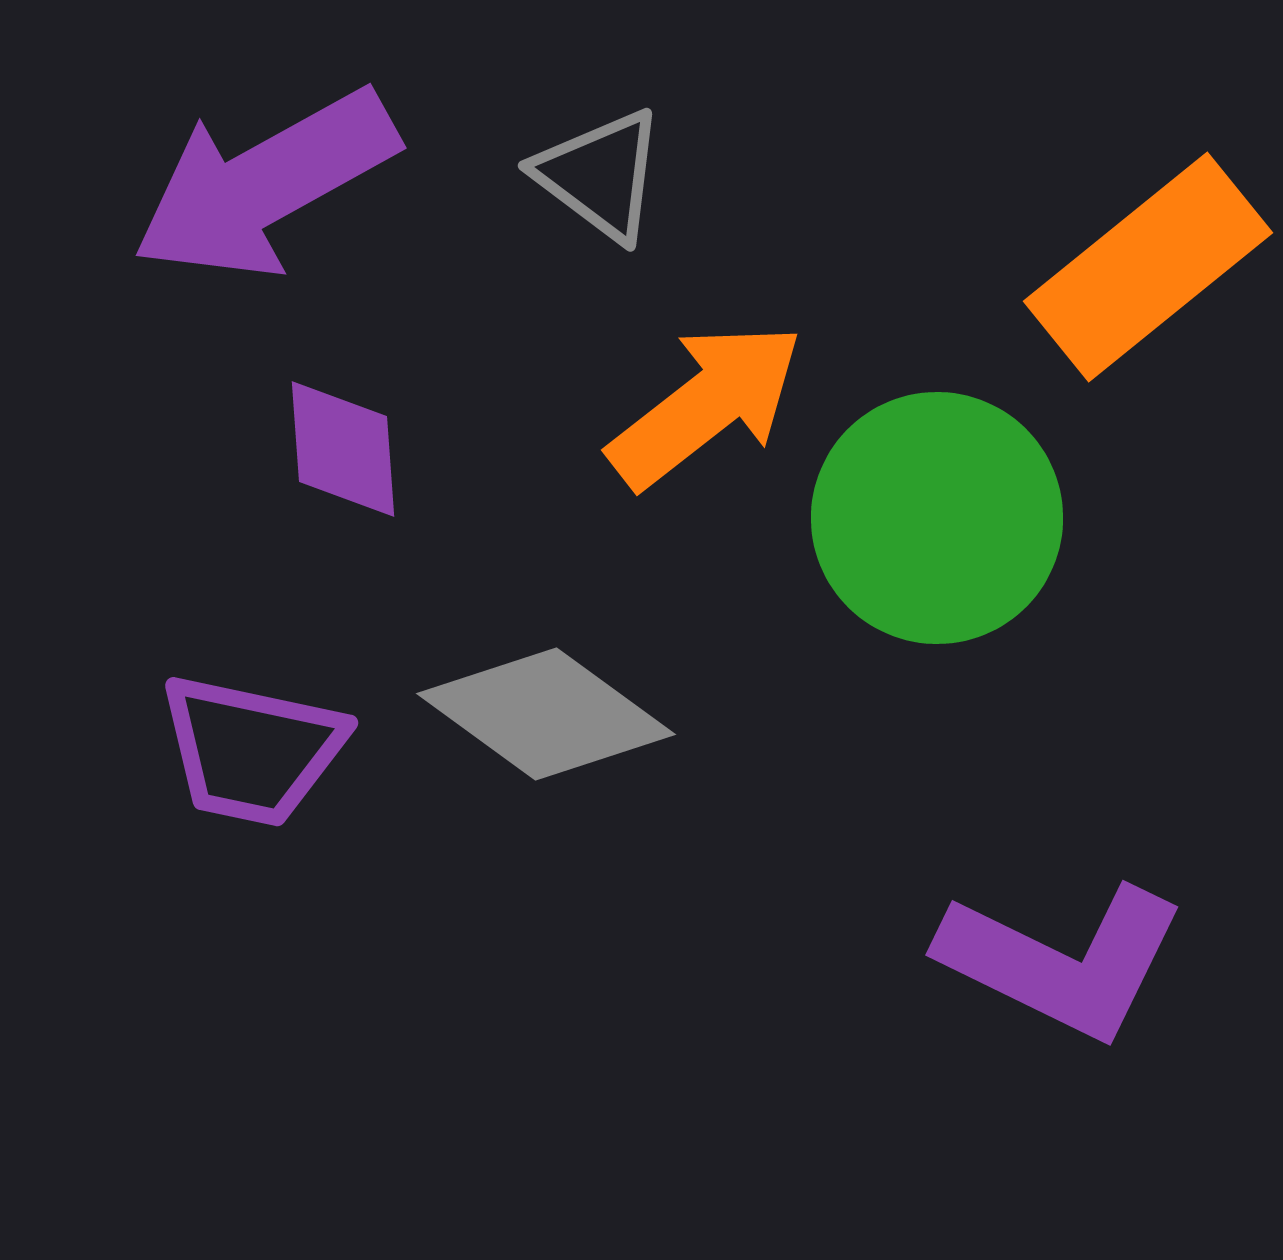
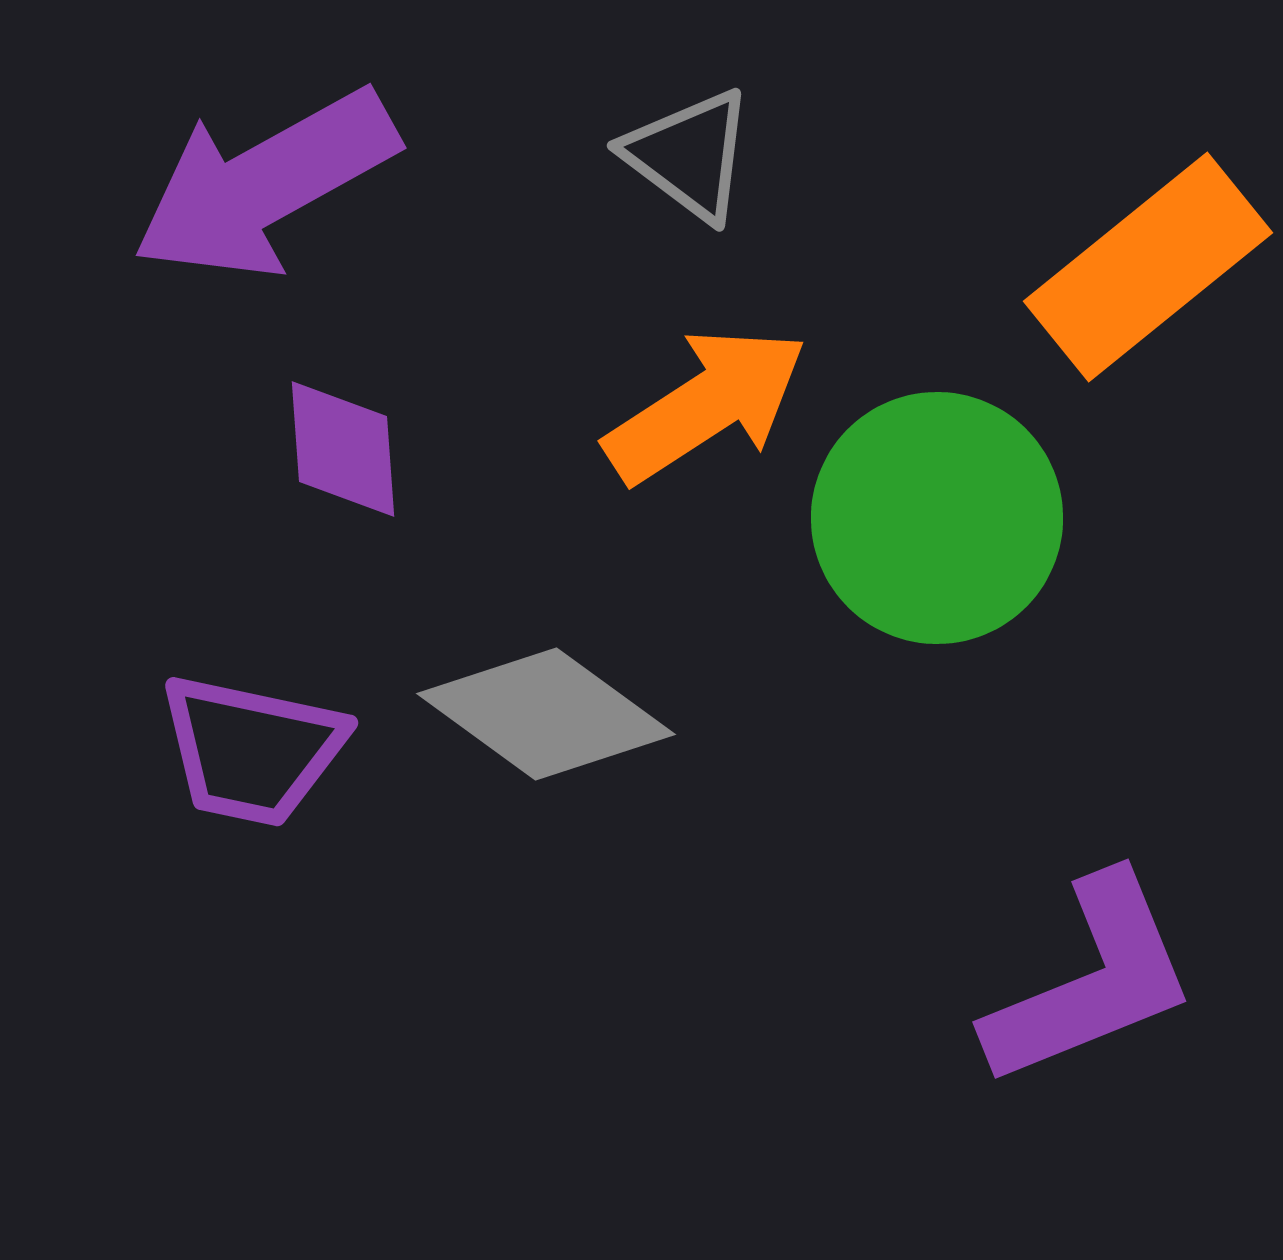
gray triangle: moved 89 px right, 20 px up
orange arrow: rotated 5 degrees clockwise
purple L-shape: moved 29 px right, 20 px down; rotated 48 degrees counterclockwise
